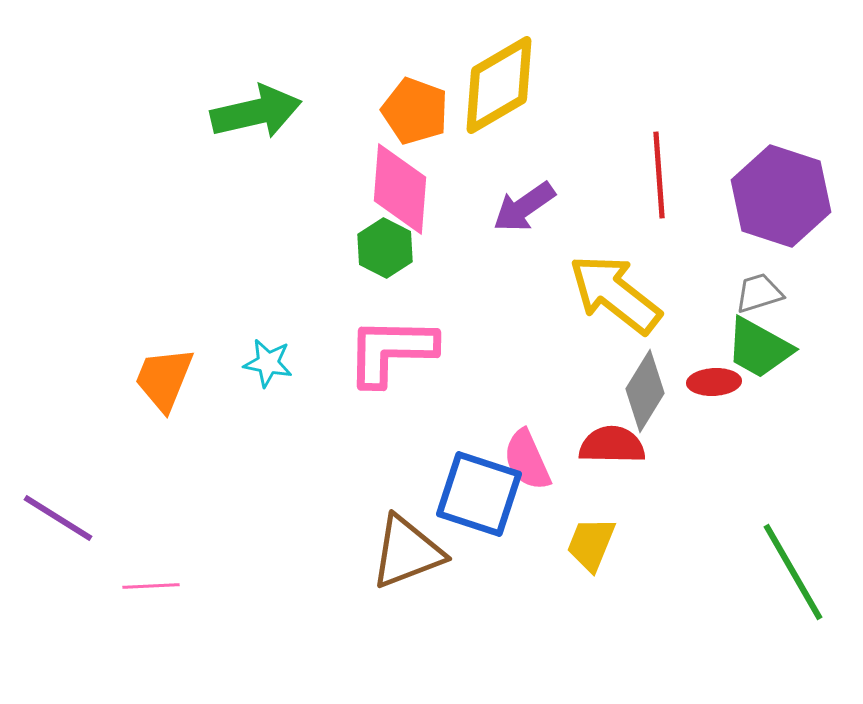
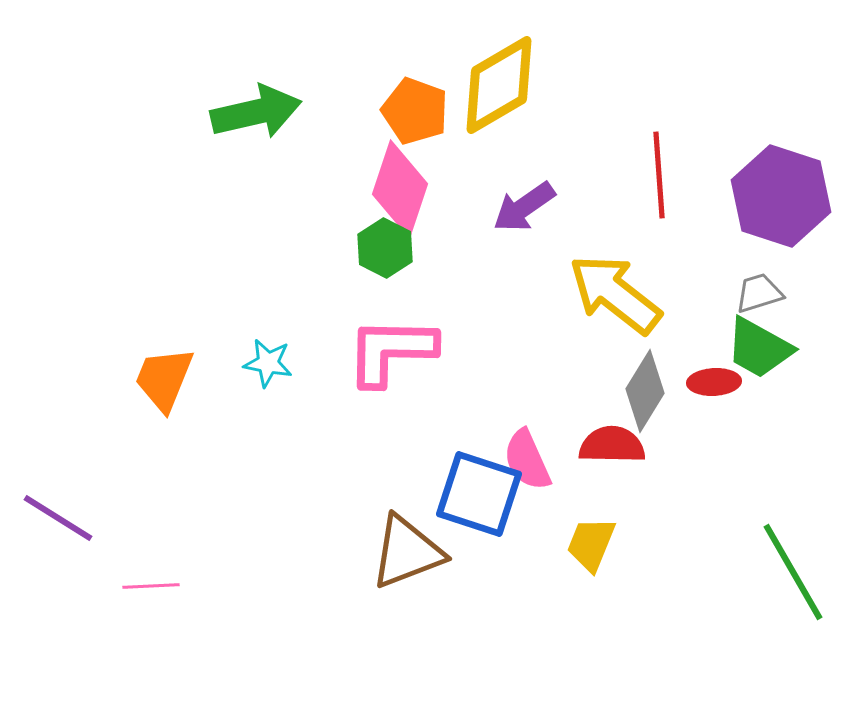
pink diamond: rotated 14 degrees clockwise
